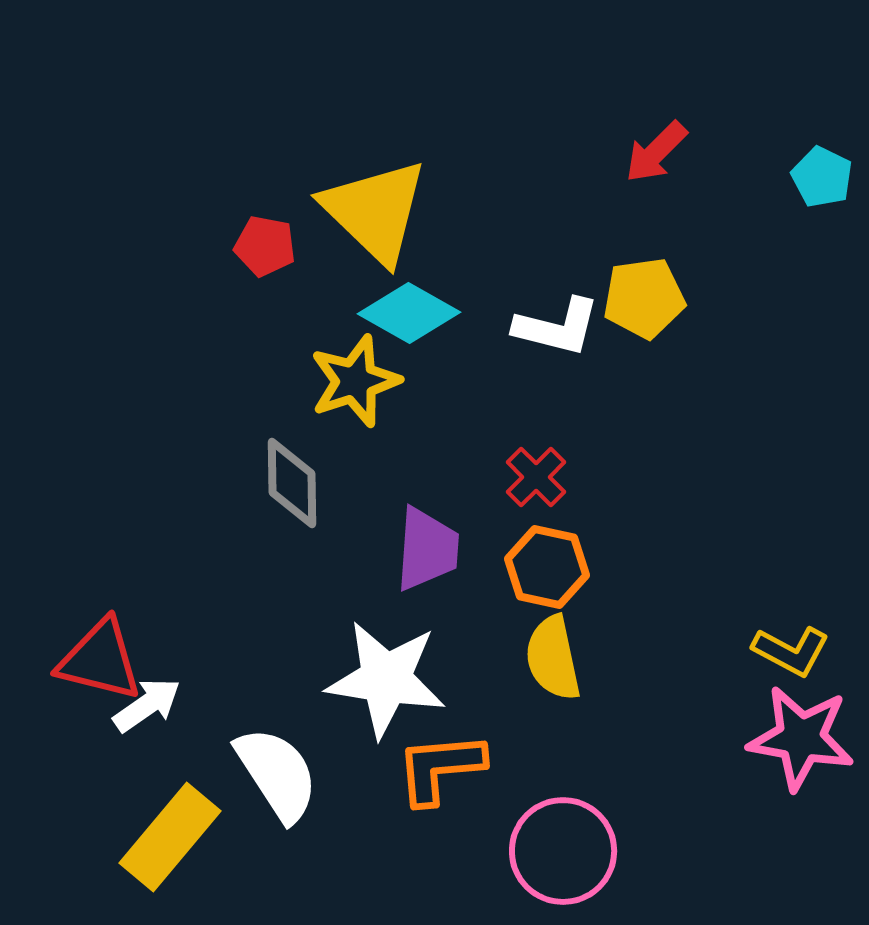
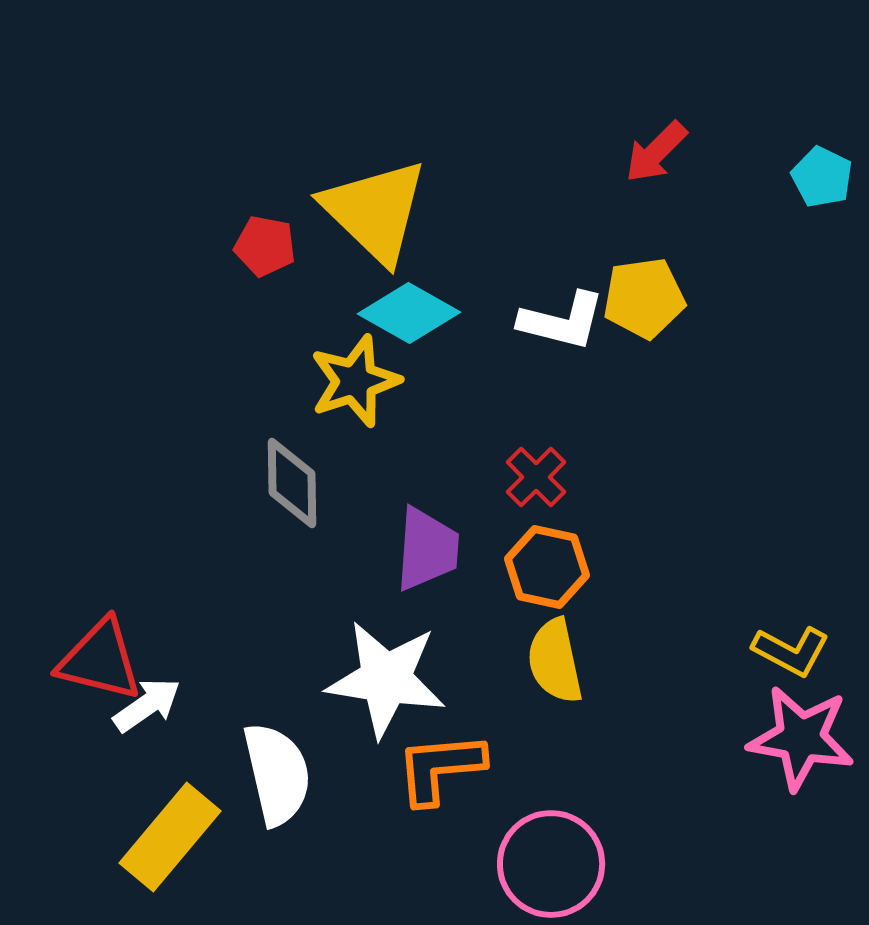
white L-shape: moved 5 px right, 6 px up
yellow semicircle: moved 2 px right, 3 px down
white semicircle: rotated 20 degrees clockwise
pink circle: moved 12 px left, 13 px down
